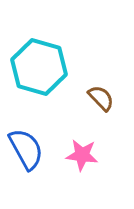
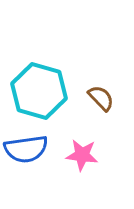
cyan hexagon: moved 24 px down
blue semicircle: rotated 111 degrees clockwise
